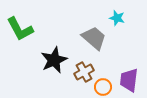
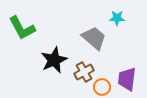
cyan star: rotated 14 degrees counterclockwise
green L-shape: moved 2 px right, 1 px up
purple trapezoid: moved 2 px left, 1 px up
orange circle: moved 1 px left
